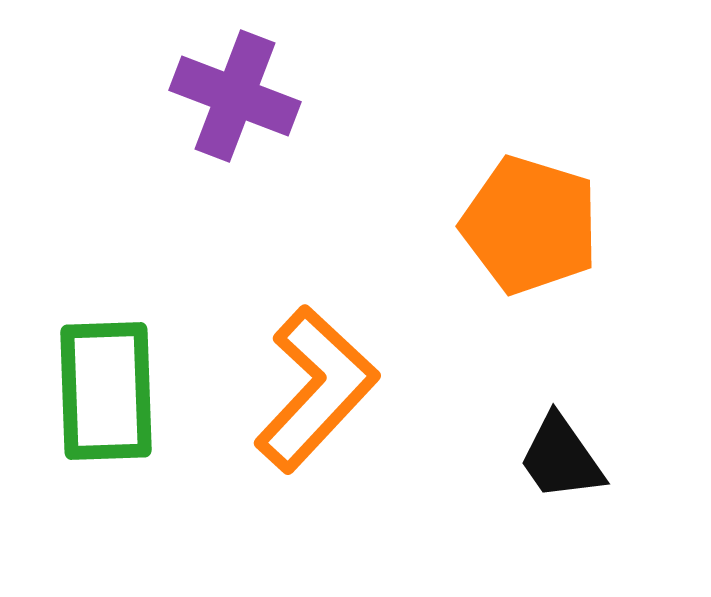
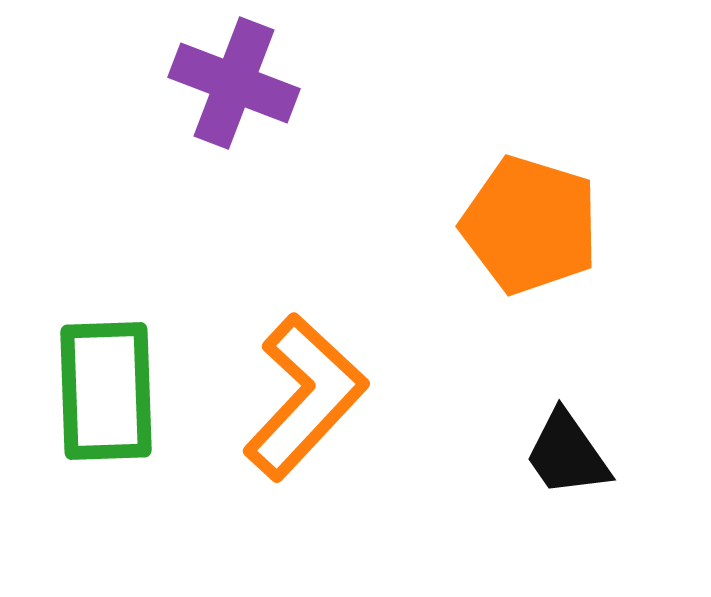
purple cross: moved 1 px left, 13 px up
orange L-shape: moved 11 px left, 8 px down
black trapezoid: moved 6 px right, 4 px up
